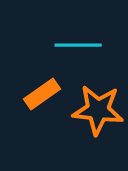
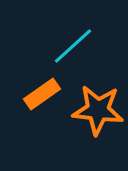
cyan line: moved 5 px left, 1 px down; rotated 42 degrees counterclockwise
